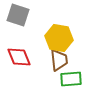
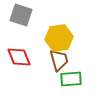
gray square: moved 3 px right
yellow hexagon: rotated 16 degrees counterclockwise
brown trapezoid: rotated 10 degrees counterclockwise
